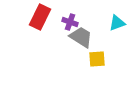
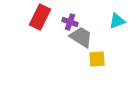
cyan triangle: moved 2 px up
